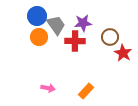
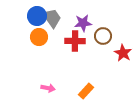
gray trapezoid: moved 4 px left, 7 px up
brown circle: moved 7 px left, 1 px up
